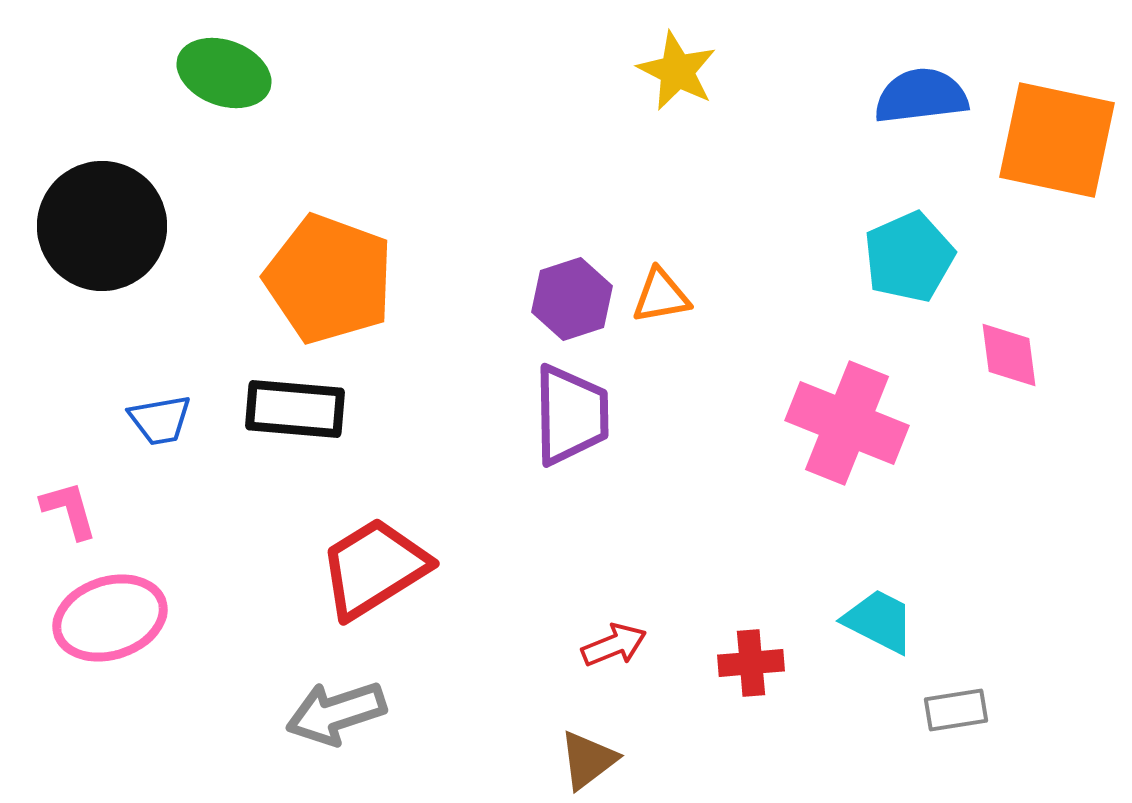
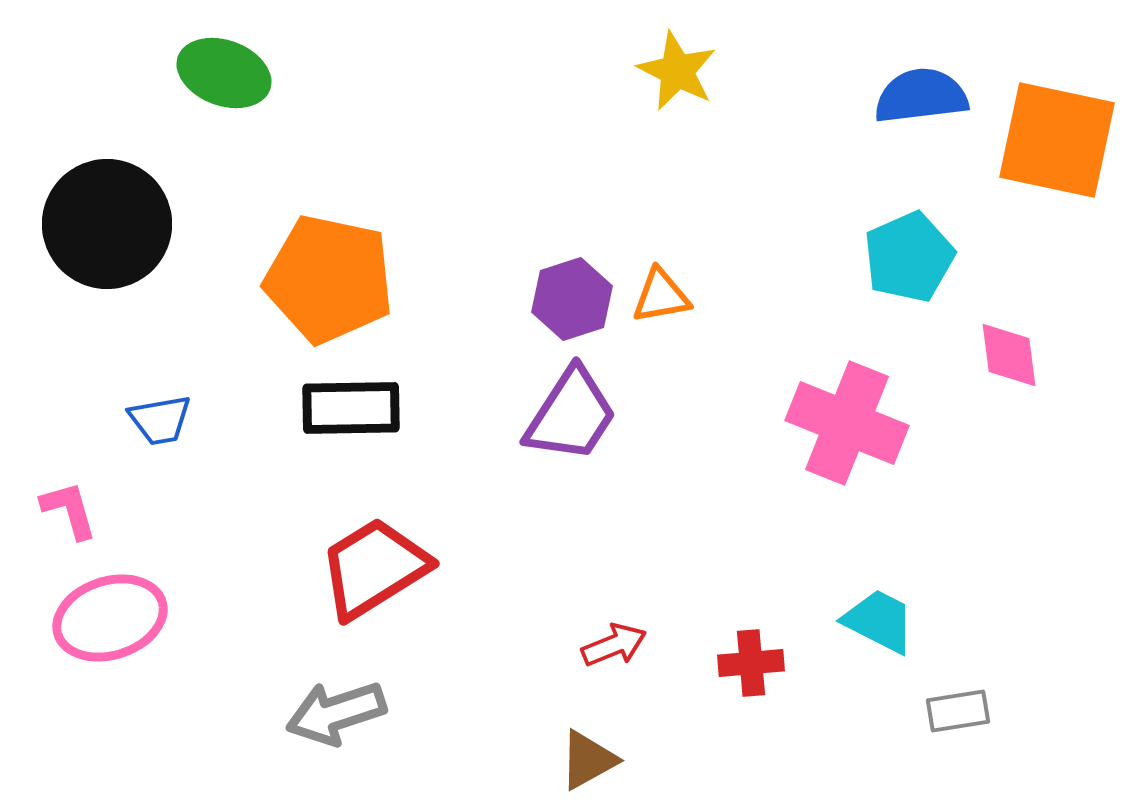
black circle: moved 5 px right, 2 px up
orange pentagon: rotated 8 degrees counterclockwise
black rectangle: moved 56 px right, 1 px up; rotated 6 degrees counterclockwise
purple trapezoid: rotated 34 degrees clockwise
gray rectangle: moved 2 px right, 1 px down
brown triangle: rotated 8 degrees clockwise
